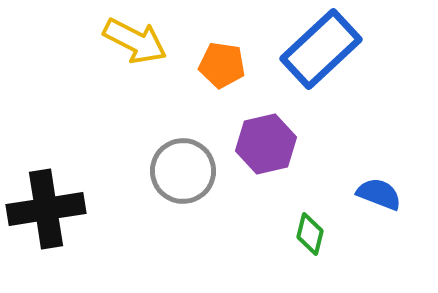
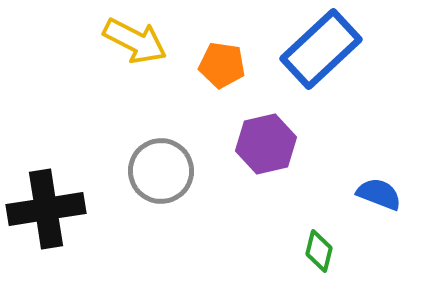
gray circle: moved 22 px left
green diamond: moved 9 px right, 17 px down
